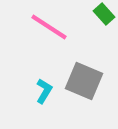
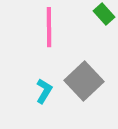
pink line: rotated 57 degrees clockwise
gray square: rotated 24 degrees clockwise
